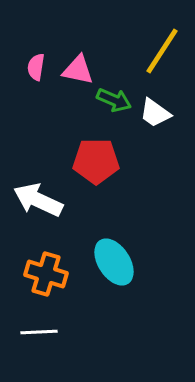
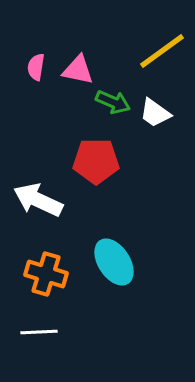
yellow line: rotated 21 degrees clockwise
green arrow: moved 1 px left, 2 px down
